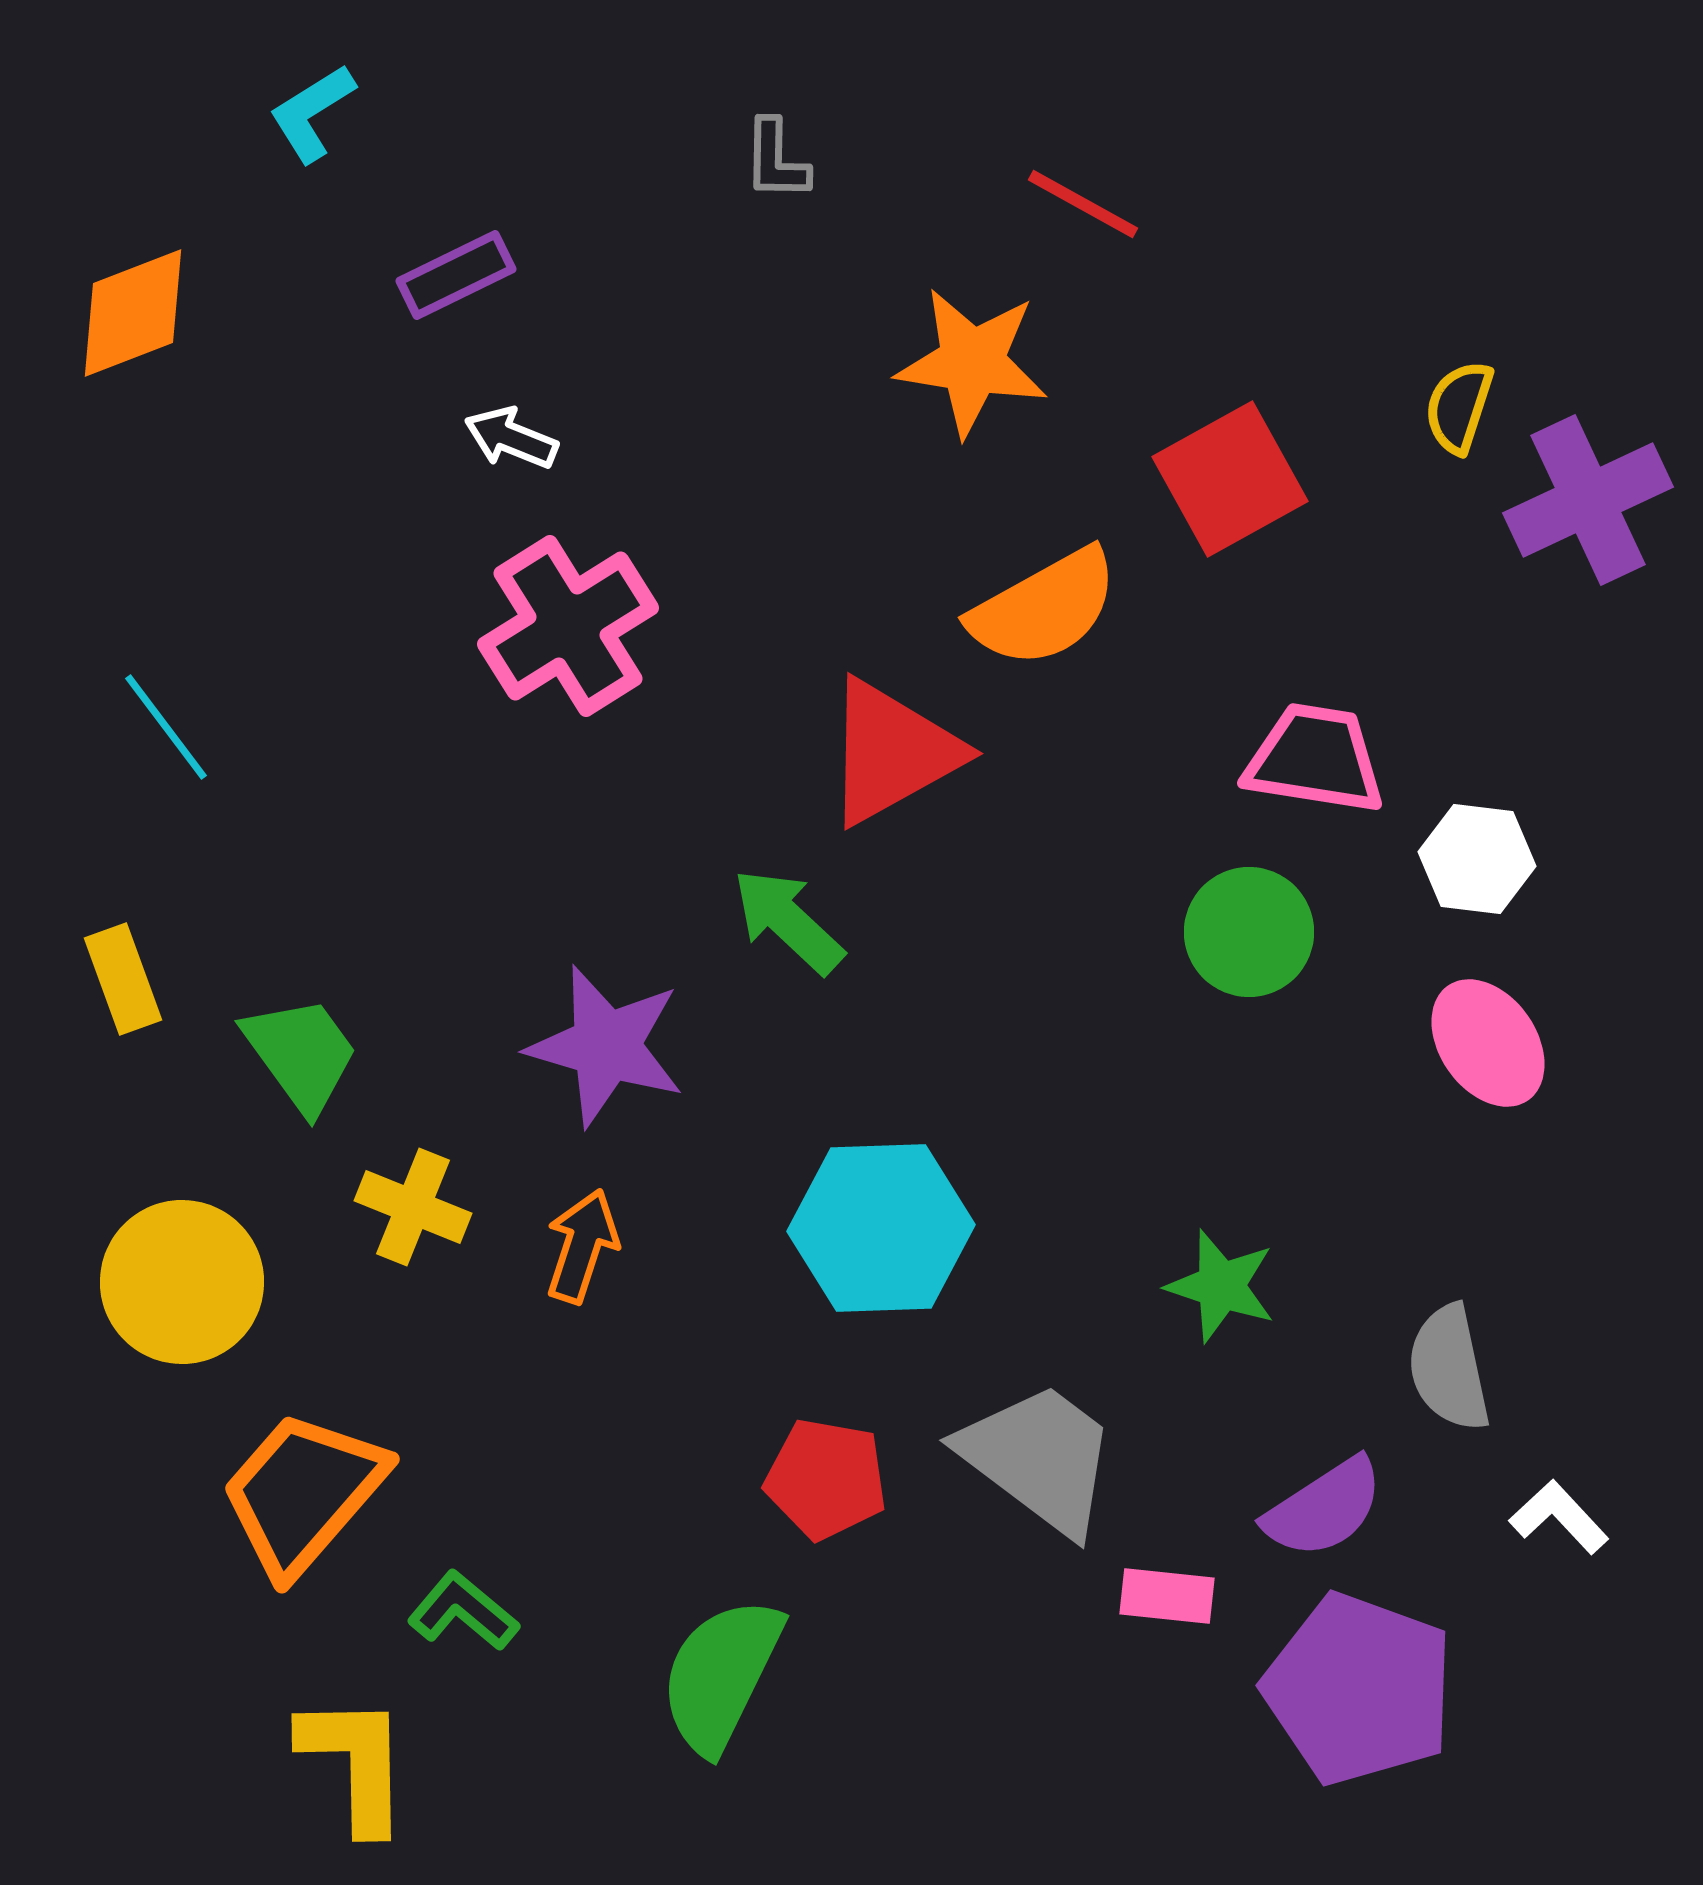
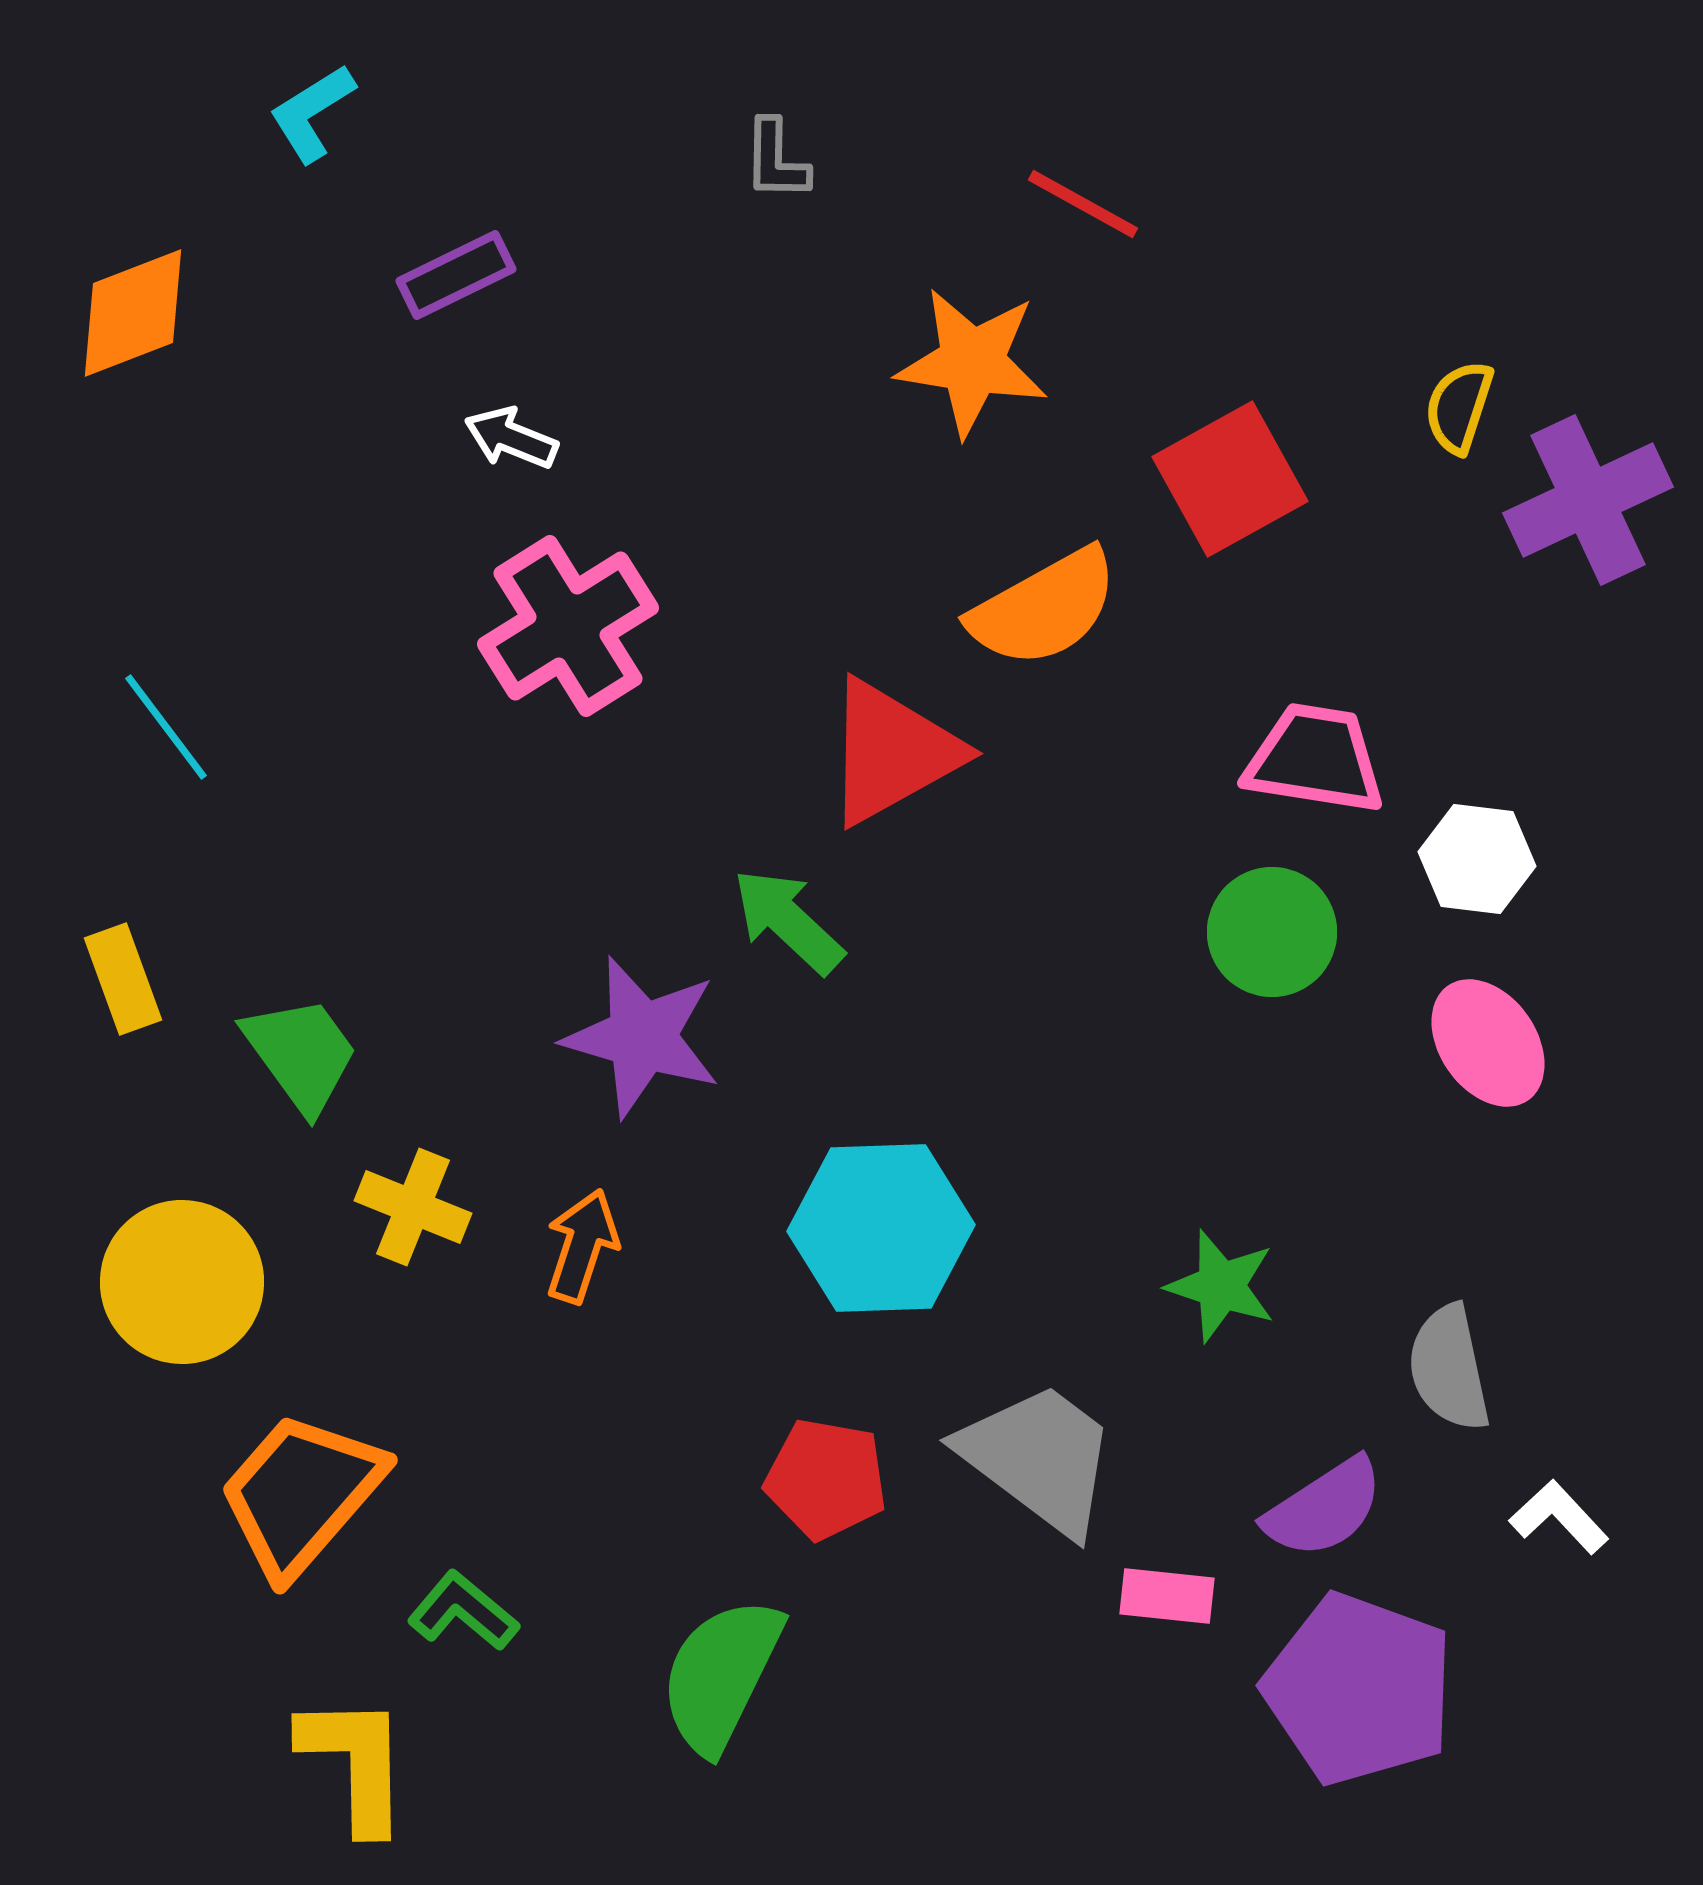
green circle: moved 23 px right
purple star: moved 36 px right, 9 px up
orange trapezoid: moved 2 px left, 1 px down
